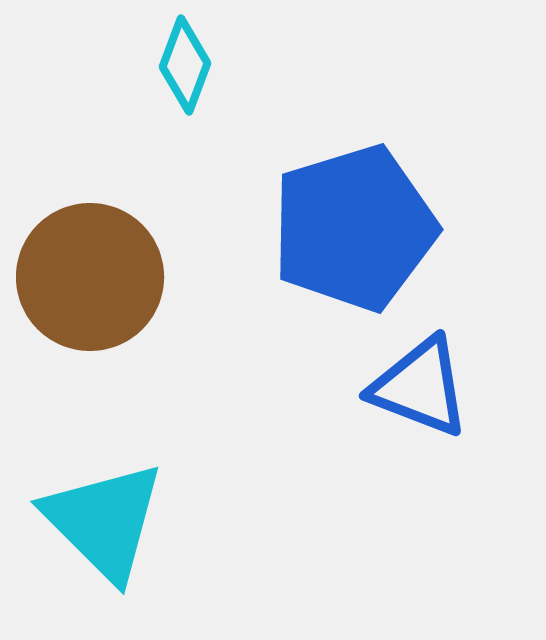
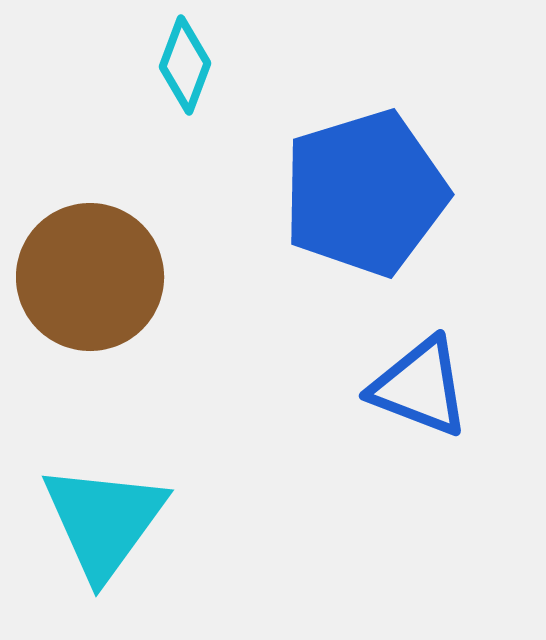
blue pentagon: moved 11 px right, 35 px up
cyan triangle: rotated 21 degrees clockwise
